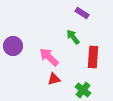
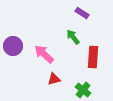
pink arrow: moved 5 px left, 3 px up
